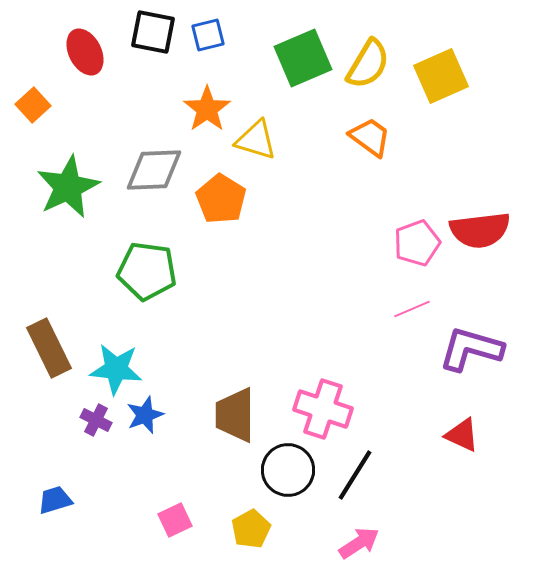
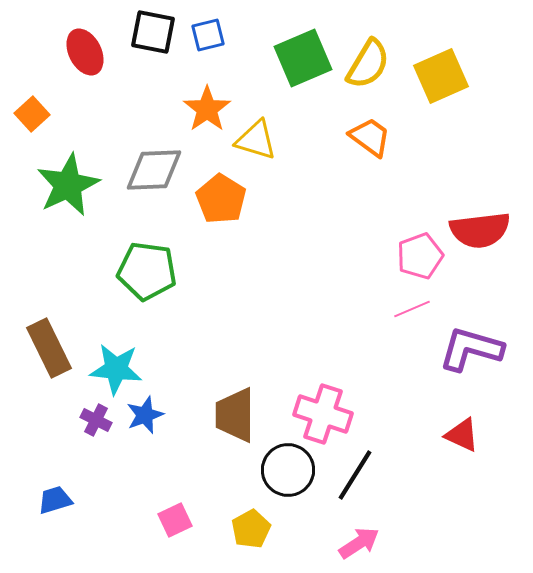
orange square: moved 1 px left, 9 px down
green star: moved 2 px up
pink pentagon: moved 3 px right, 13 px down
pink cross: moved 5 px down
